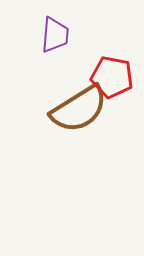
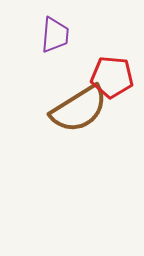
red pentagon: rotated 6 degrees counterclockwise
